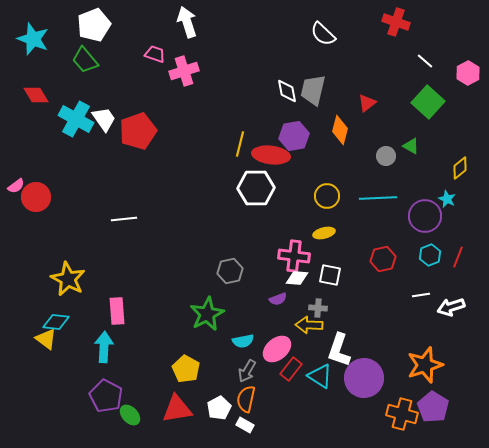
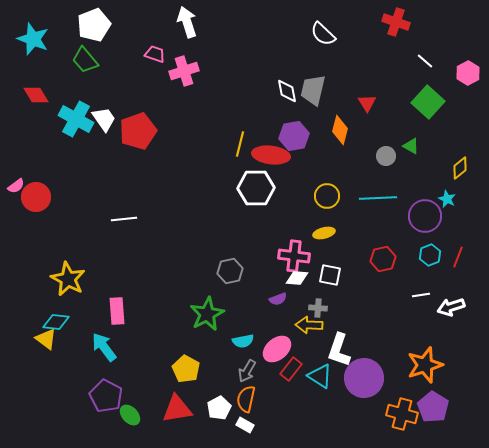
red triangle at (367, 103): rotated 24 degrees counterclockwise
cyan arrow at (104, 347): rotated 40 degrees counterclockwise
